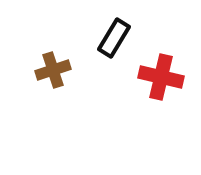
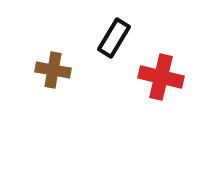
brown cross: rotated 28 degrees clockwise
